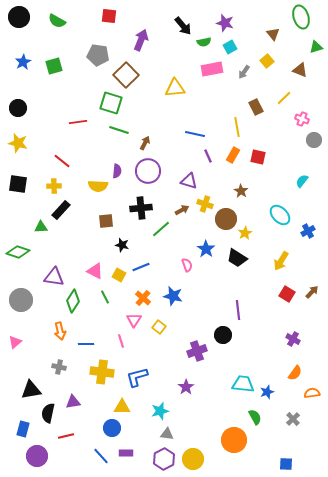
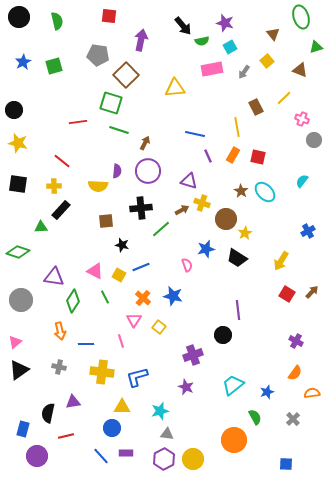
green semicircle at (57, 21): rotated 132 degrees counterclockwise
purple arrow at (141, 40): rotated 10 degrees counterclockwise
green semicircle at (204, 42): moved 2 px left, 1 px up
black circle at (18, 108): moved 4 px left, 2 px down
yellow cross at (205, 204): moved 3 px left, 1 px up
cyan ellipse at (280, 215): moved 15 px left, 23 px up
blue star at (206, 249): rotated 24 degrees clockwise
purple cross at (293, 339): moved 3 px right, 2 px down
purple cross at (197, 351): moved 4 px left, 4 px down
cyan trapezoid at (243, 384): moved 10 px left, 1 px down; rotated 45 degrees counterclockwise
purple star at (186, 387): rotated 14 degrees counterclockwise
black triangle at (31, 390): moved 12 px left, 20 px up; rotated 25 degrees counterclockwise
